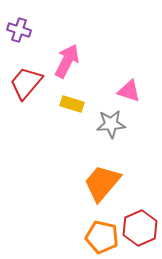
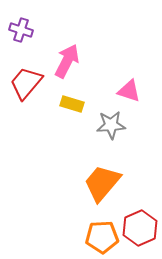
purple cross: moved 2 px right
gray star: moved 1 px down
orange pentagon: rotated 16 degrees counterclockwise
